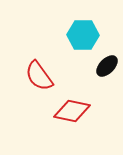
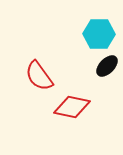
cyan hexagon: moved 16 px right, 1 px up
red diamond: moved 4 px up
